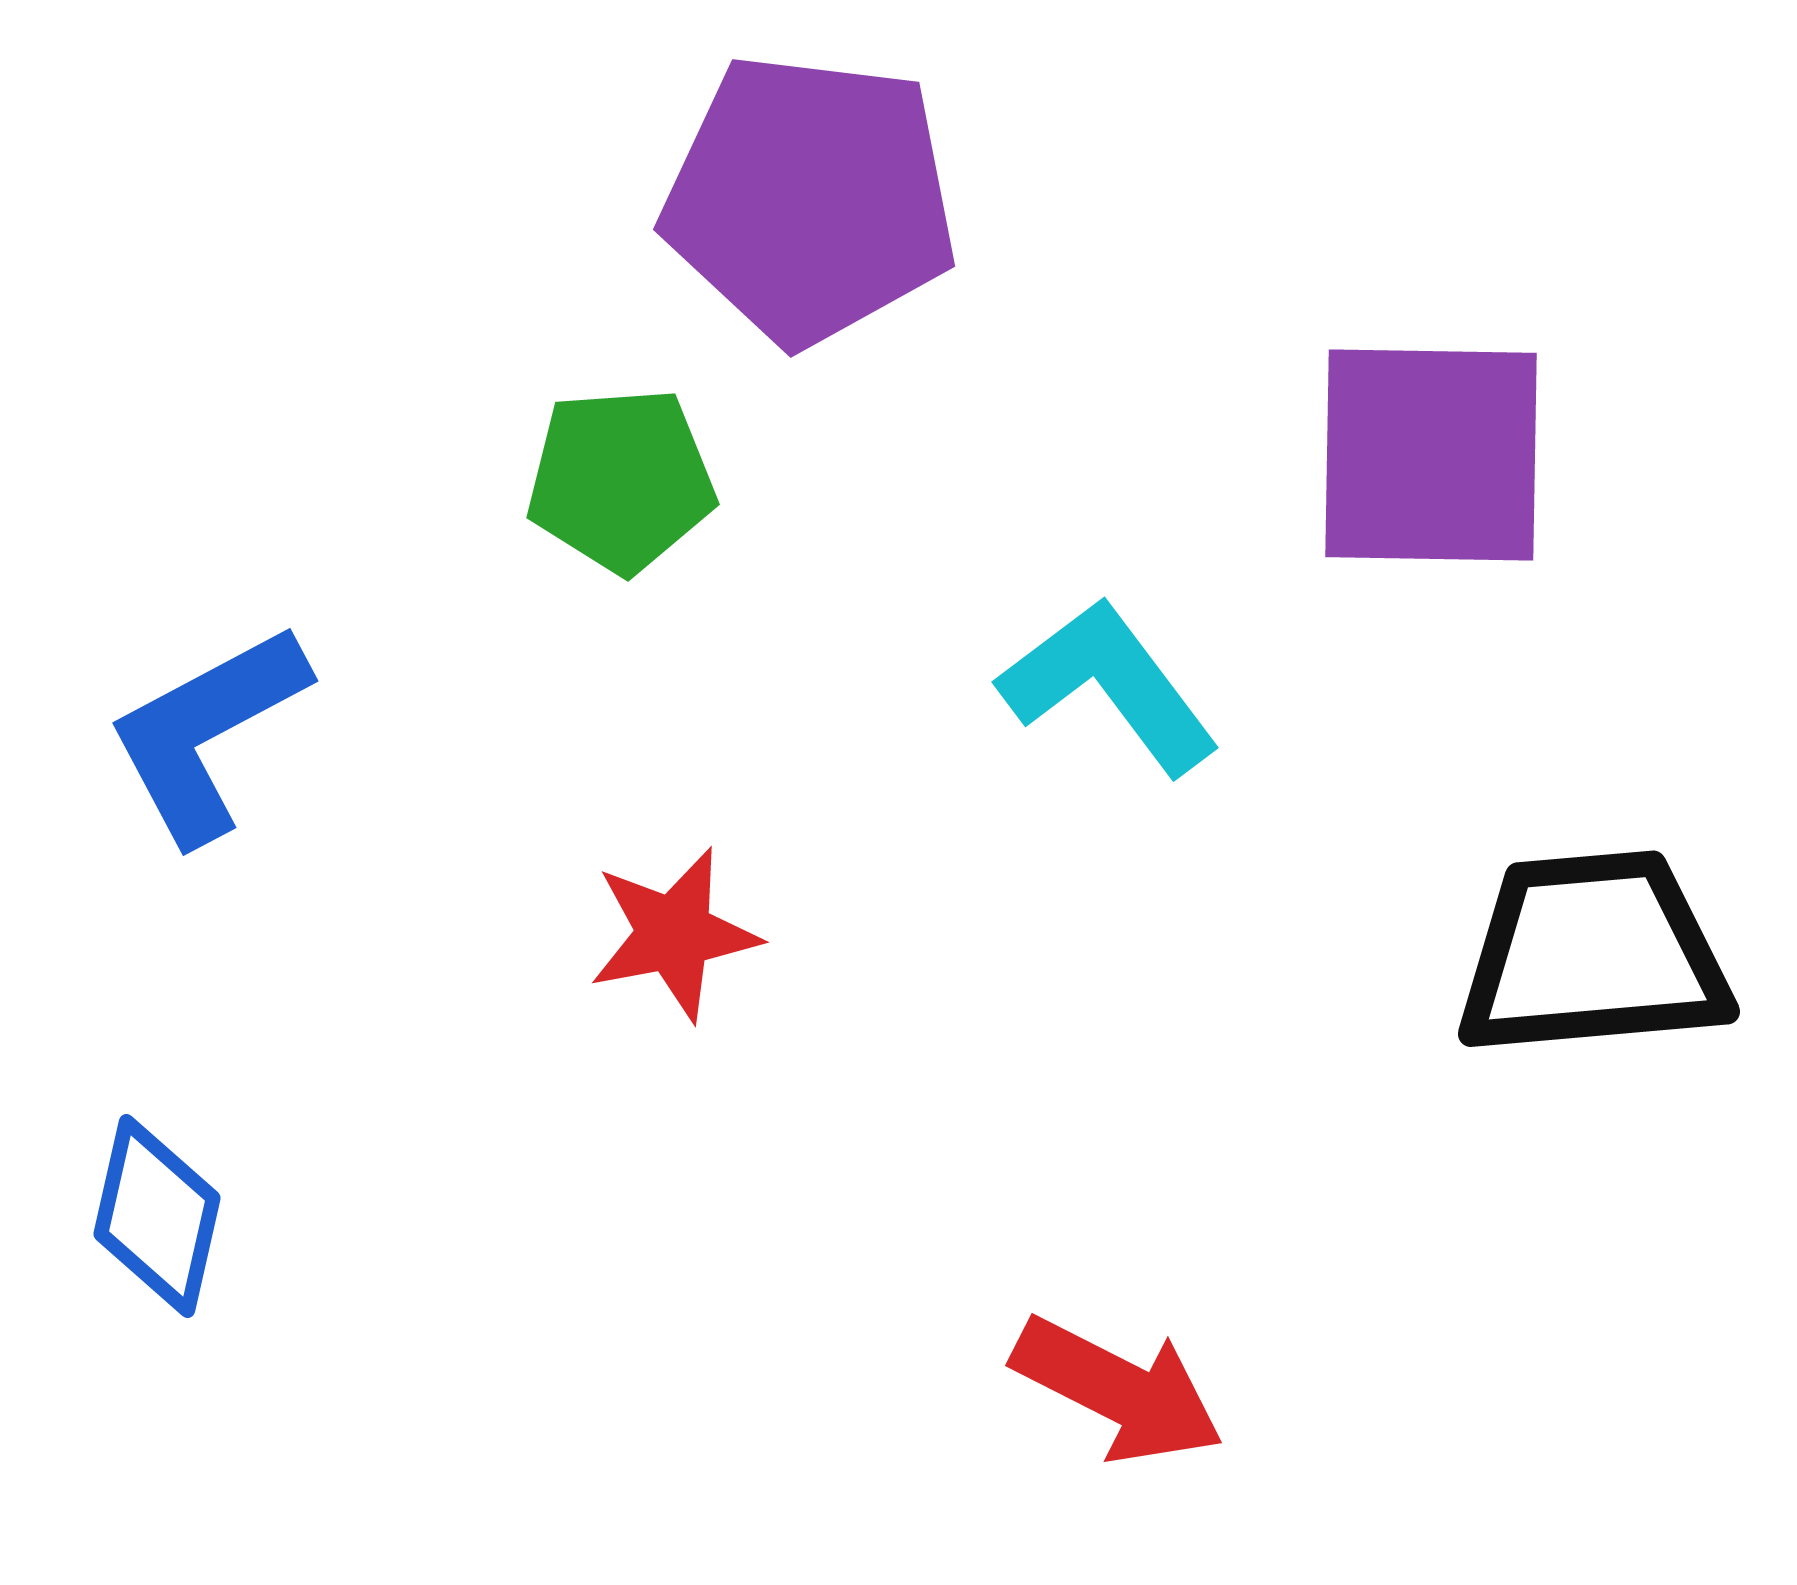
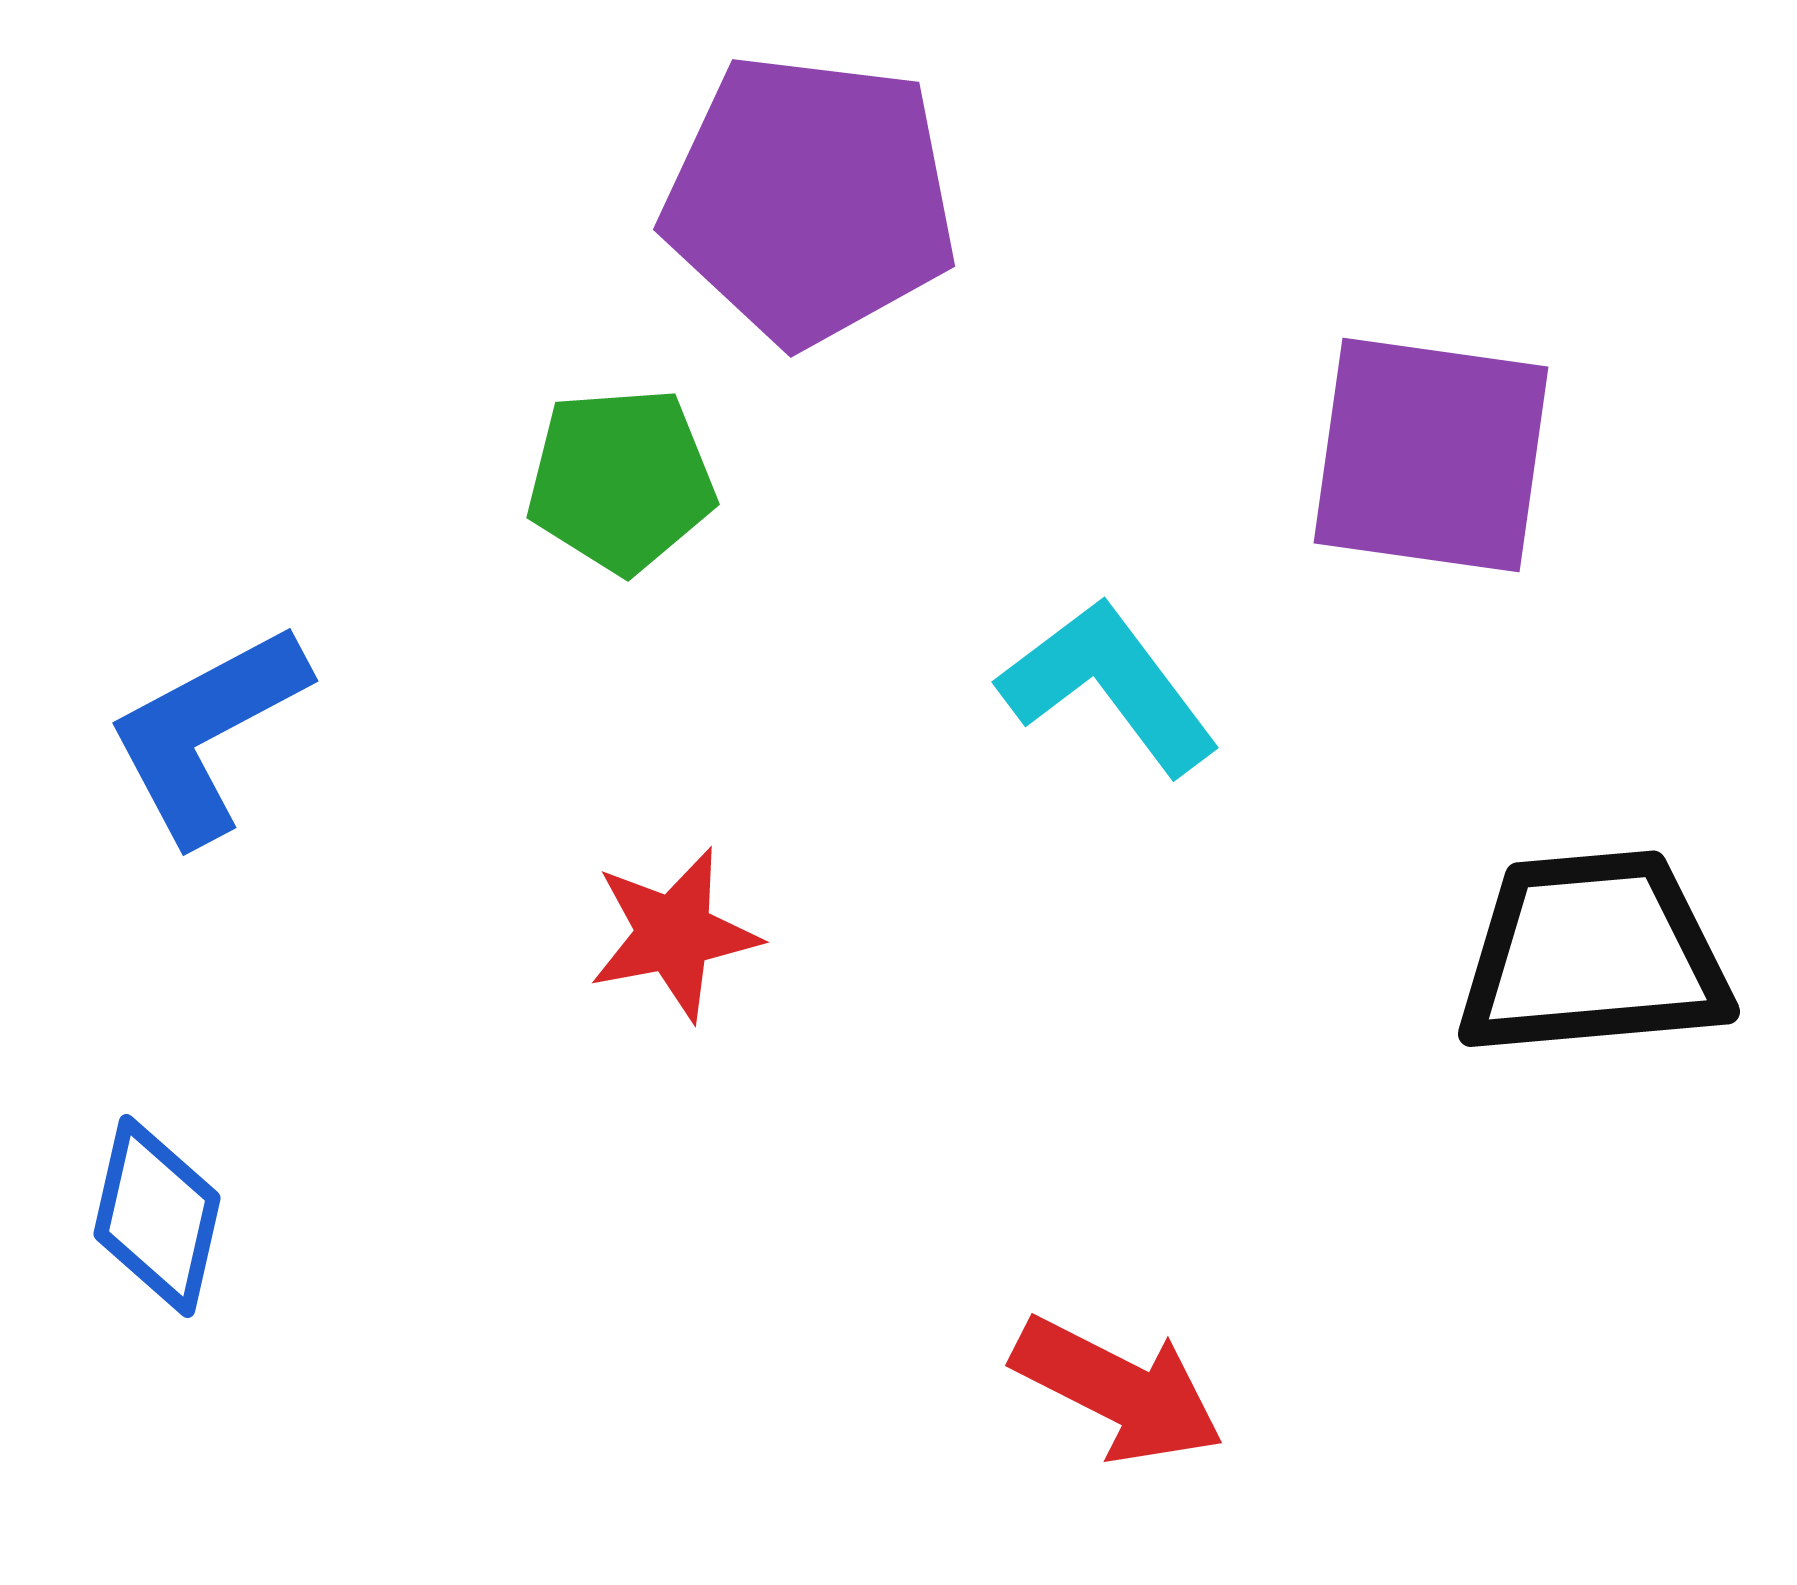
purple square: rotated 7 degrees clockwise
